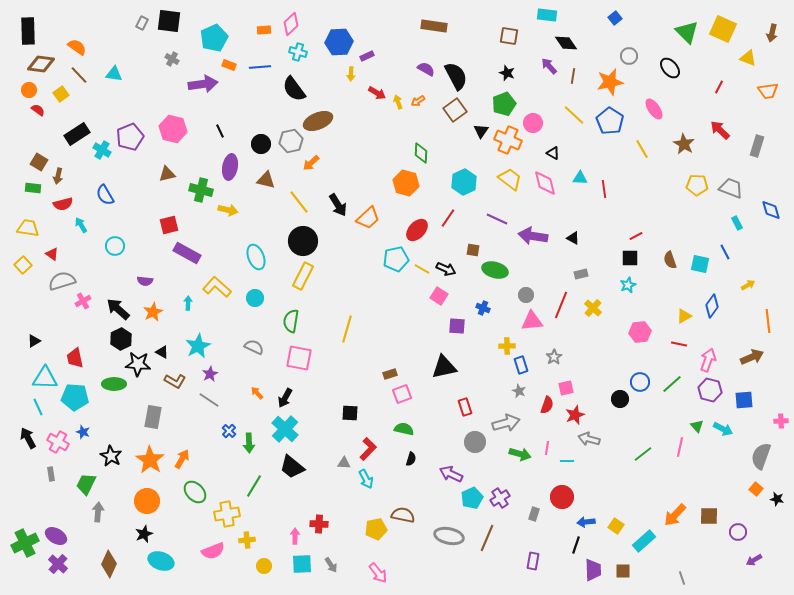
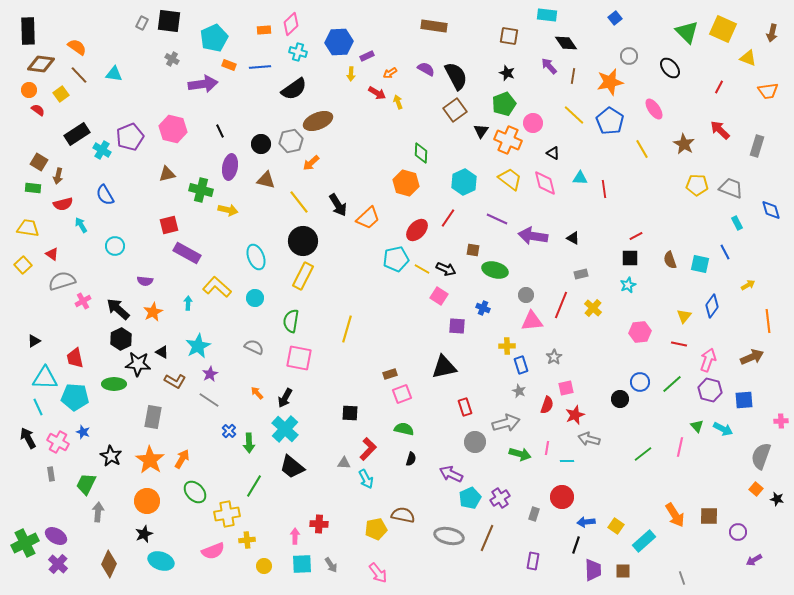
black semicircle at (294, 89): rotated 88 degrees counterclockwise
orange arrow at (418, 101): moved 28 px left, 28 px up
yellow triangle at (684, 316): rotated 21 degrees counterclockwise
cyan pentagon at (472, 498): moved 2 px left
orange arrow at (675, 515): rotated 75 degrees counterclockwise
